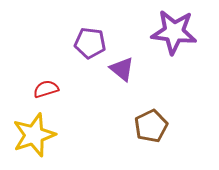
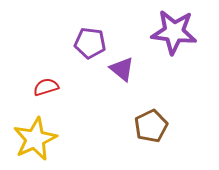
red semicircle: moved 2 px up
yellow star: moved 1 px right, 4 px down; rotated 6 degrees counterclockwise
